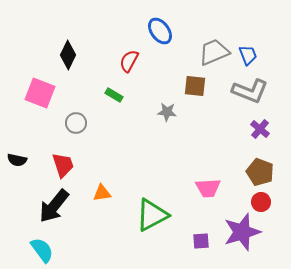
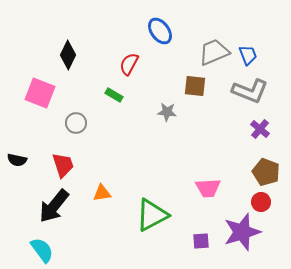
red semicircle: moved 3 px down
brown pentagon: moved 6 px right
